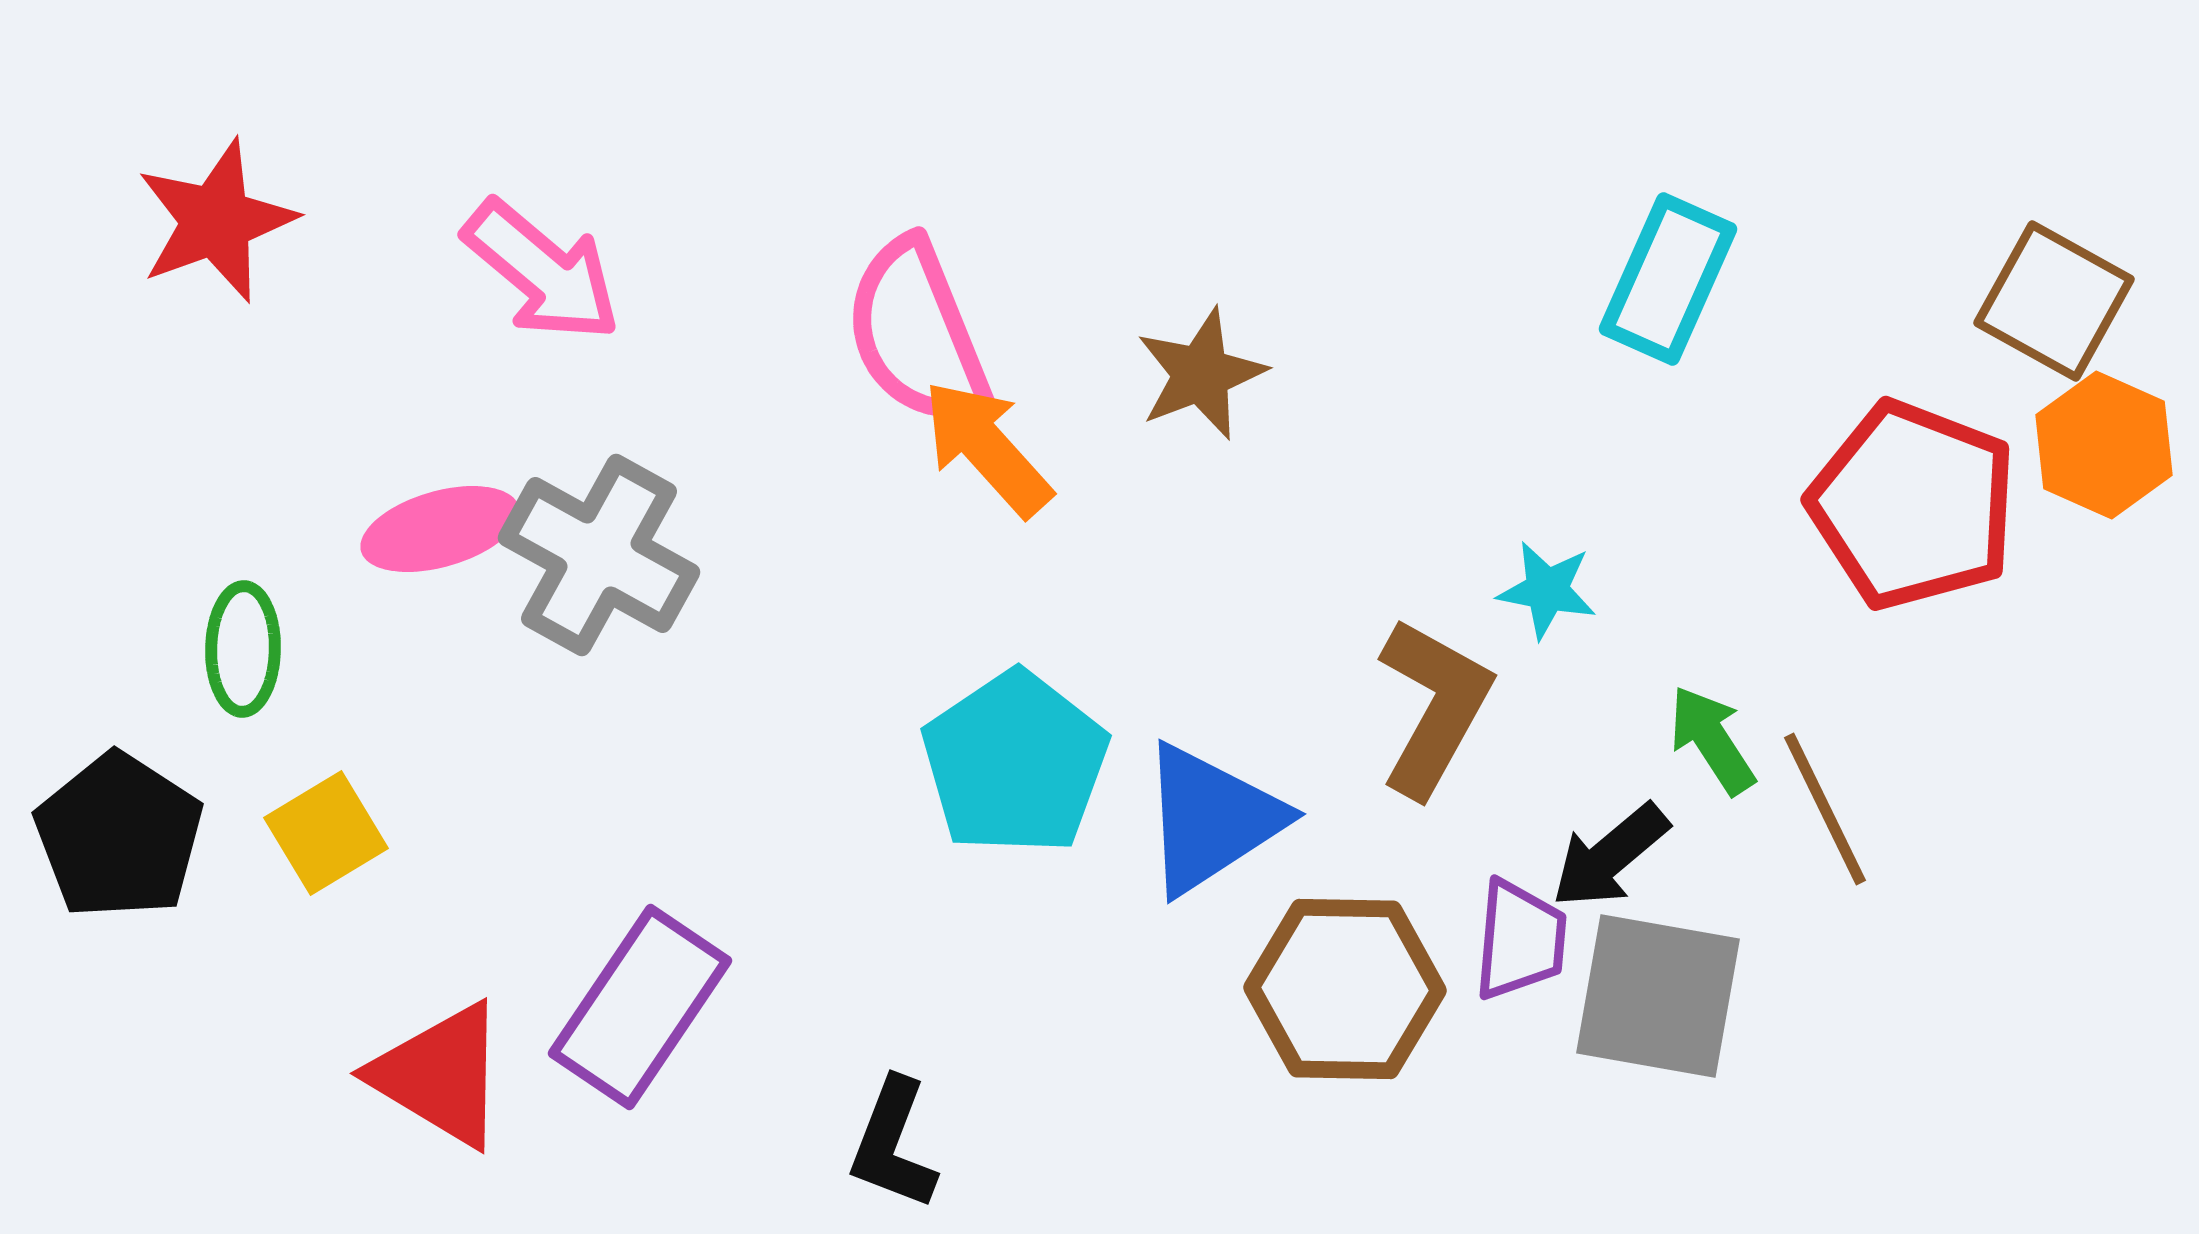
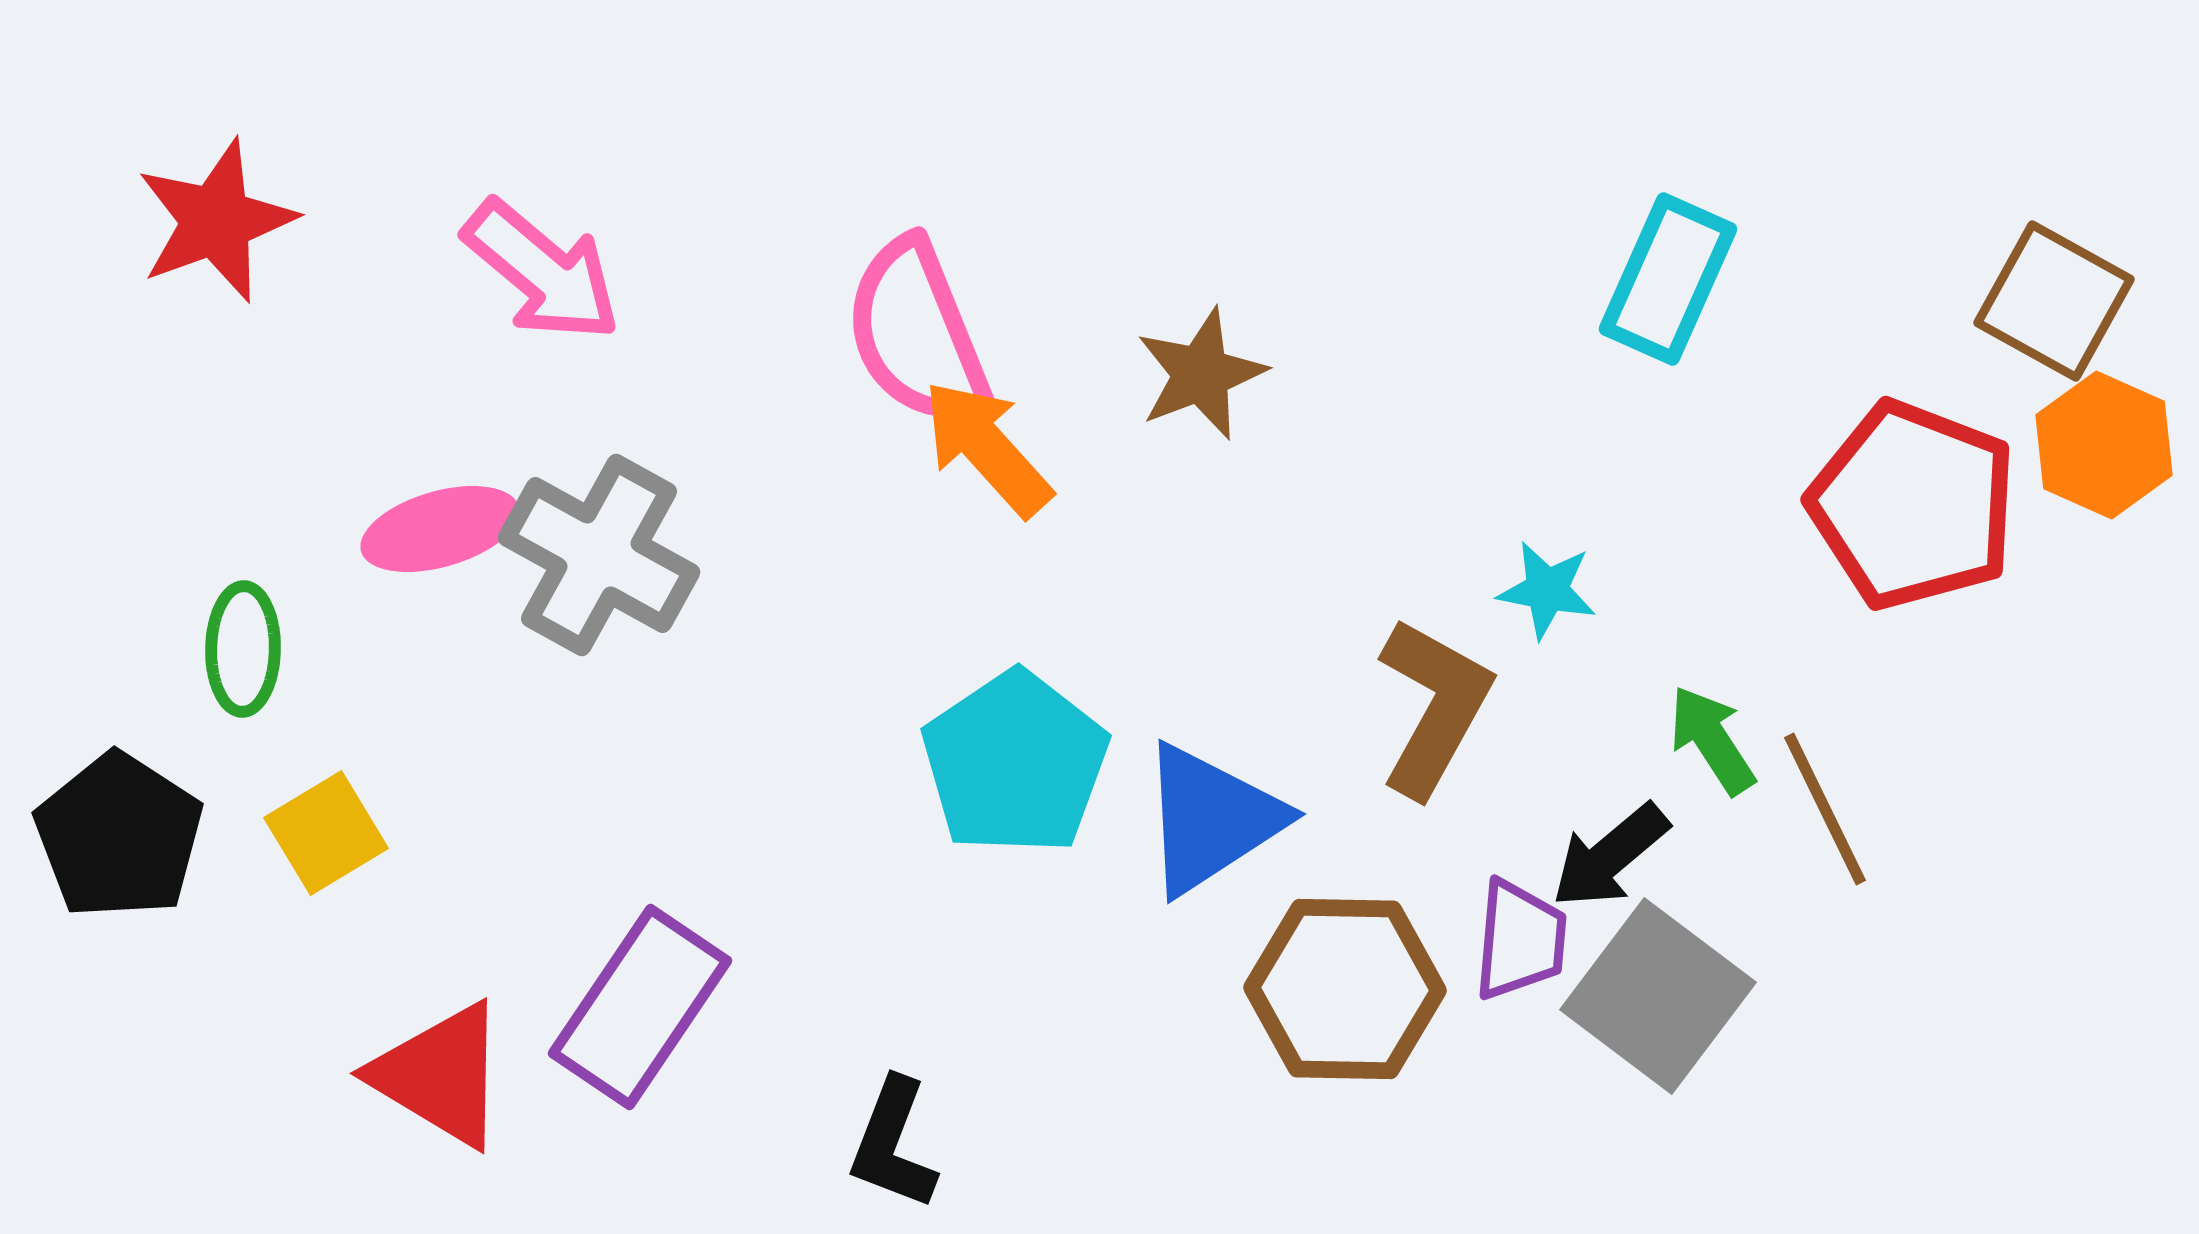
gray square: rotated 27 degrees clockwise
